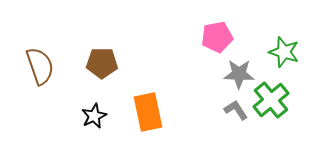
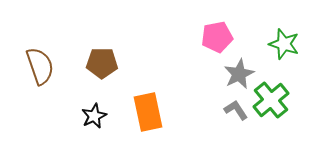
green star: moved 8 px up
gray star: rotated 28 degrees counterclockwise
